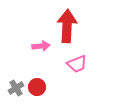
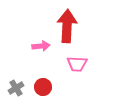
pink trapezoid: rotated 25 degrees clockwise
red circle: moved 6 px right
